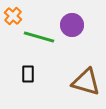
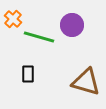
orange cross: moved 3 px down
